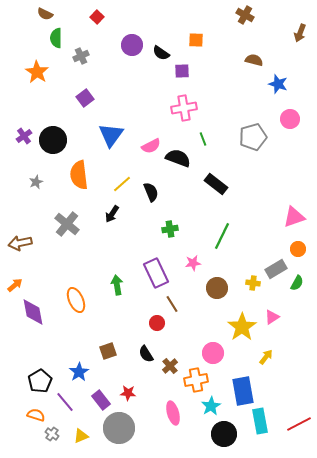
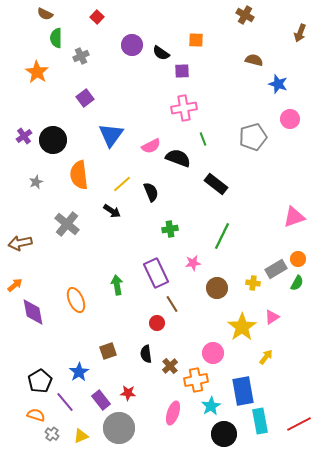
black arrow at (112, 214): moved 3 px up; rotated 90 degrees counterclockwise
orange circle at (298, 249): moved 10 px down
black semicircle at (146, 354): rotated 24 degrees clockwise
pink ellipse at (173, 413): rotated 35 degrees clockwise
